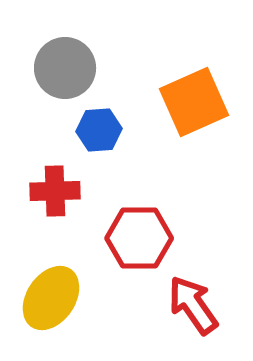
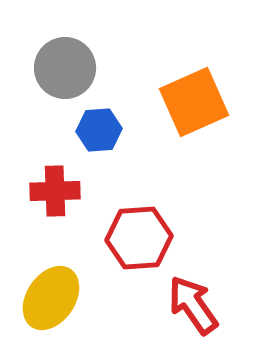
red hexagon: rotated 4 degrees counterclockwise
